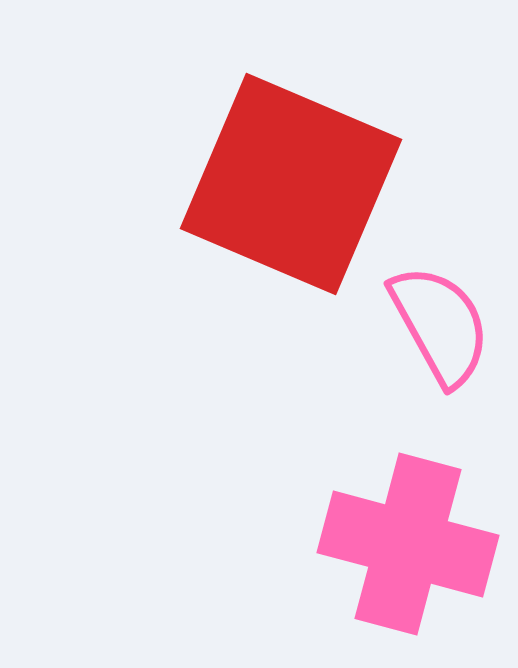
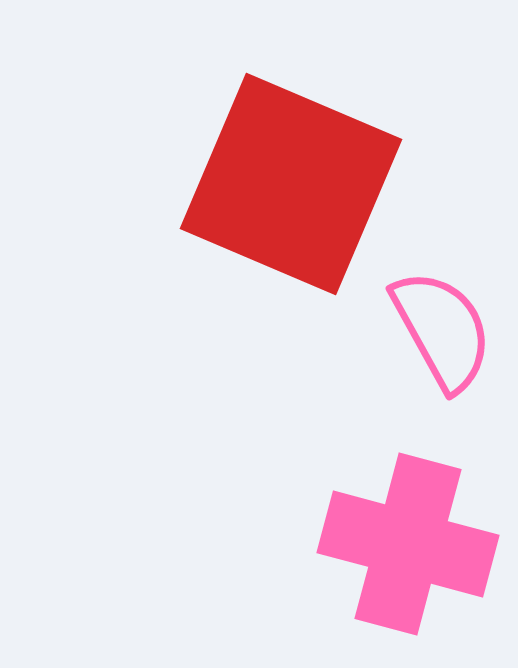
pink semicircle: moved 2 px right, 5 px down
